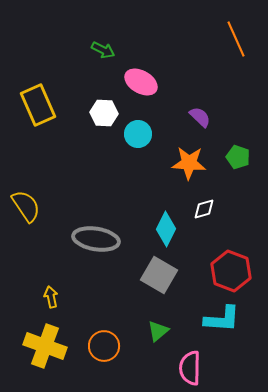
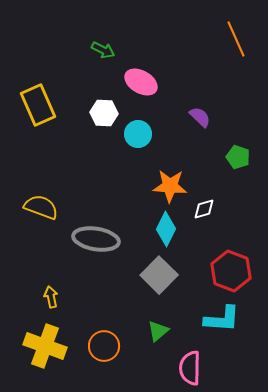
orange star: moved 19 px left, 23 px down
yellow semicircle: moved 15 px right, 1 px down; rotated 36 degrees counterclockwise
gray square: rotated 15 degrees clockwise
